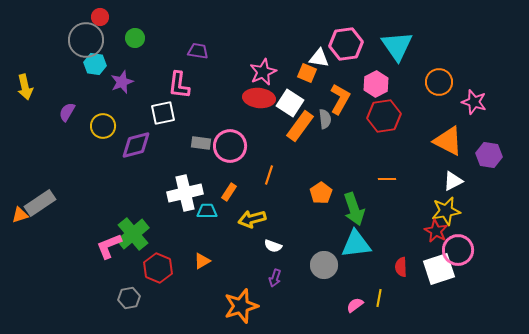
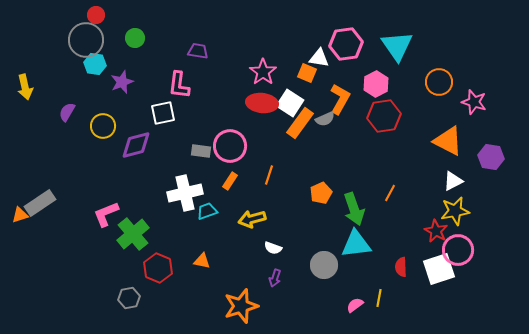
red circle at (100, 17): moved 4 px left, 2 px up
pink star at (263, 72): rotated 12 degrees counterclockwise
red ellipse at (259, 98): moved 3 px right, 5 px down
gray semicircle at (325, 119): rotated 72 degrees clockwise
orange rectangle at (300, 126): moved 3 px up
gray rectangle at (201, 143): moved 8 px down
purple hexagon at (489, 155): moved 2 px right, 2 px down
orange line at (387, 179): moved 3 px right, 14 px down; rotated 60 degrees counterclockwise
orange rectangle at (229, 192): moved 1 px right, 11 px up
orange pentagon at (321, 193): rotated 10 degrees clockwise
cyan trapezoid at (207, 211): rotated 20 degrees counterclockwise
yellow star at (446, 211): moved 9 px right
pink L-shape at (109, 246): moved 3 px left, 32 px up
white semicircle at (273, 246): moved 2 px down
orange triangle at (202, 261): rotated 42 degrees clockwise
